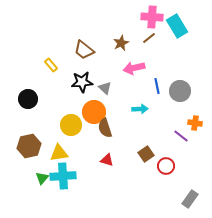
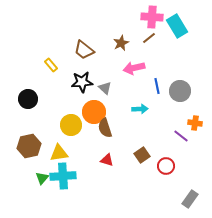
brown square: moved 4 px left, 1 px down
